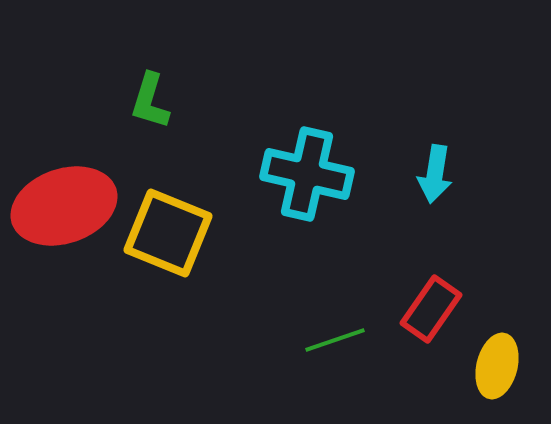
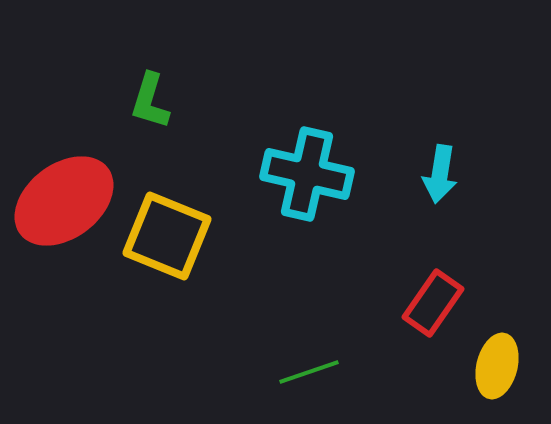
cyan arrow: moved 5 px right
red ellipse: moved 5 px up; rotated 18 degrees counterclockwise
yellow square: moved 1 px left, 3 px down
red rectangle: moved 2 px right, 6 px up
green line: moved 26 px left, 32 px down
